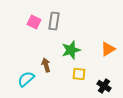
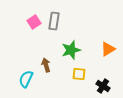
pink square: rotated 32 degrees clockwise
cyan semicircle: rotated 24 degrees counterclockwise
black cross: moved 1 px left
